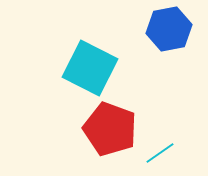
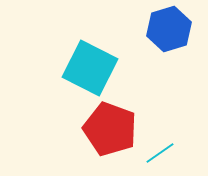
blue hexagon: rotated 6 degrees counterclockwise
